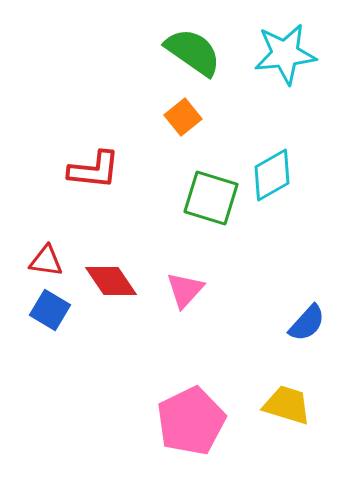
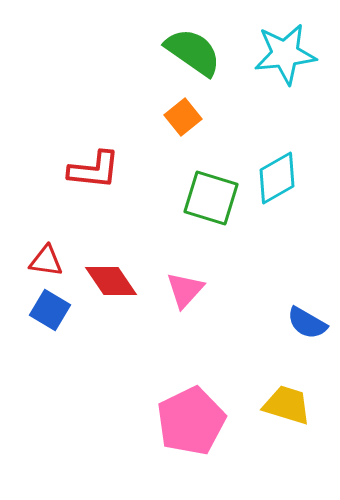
cyan diamond: moved 5 px right, 3 px down
blue semicircle: rotated 78 degrees clockwise
